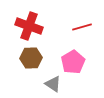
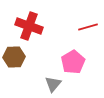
red line: moved 6 px right
brown hexagon: moved 17 px left, 1 px up
gray triangle: rotated 36 degrees clockwise
